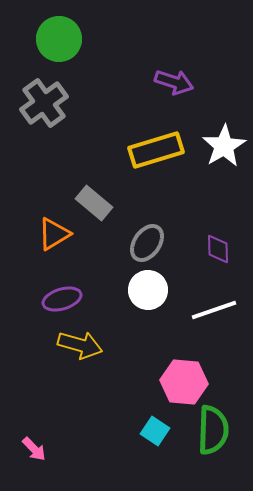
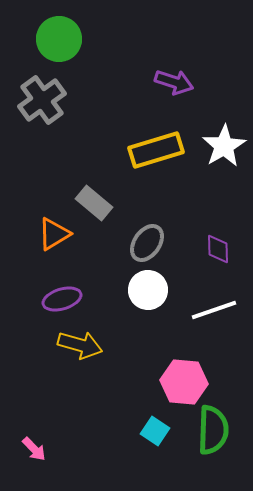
gray cross: moved 2 px left, 3 px up
